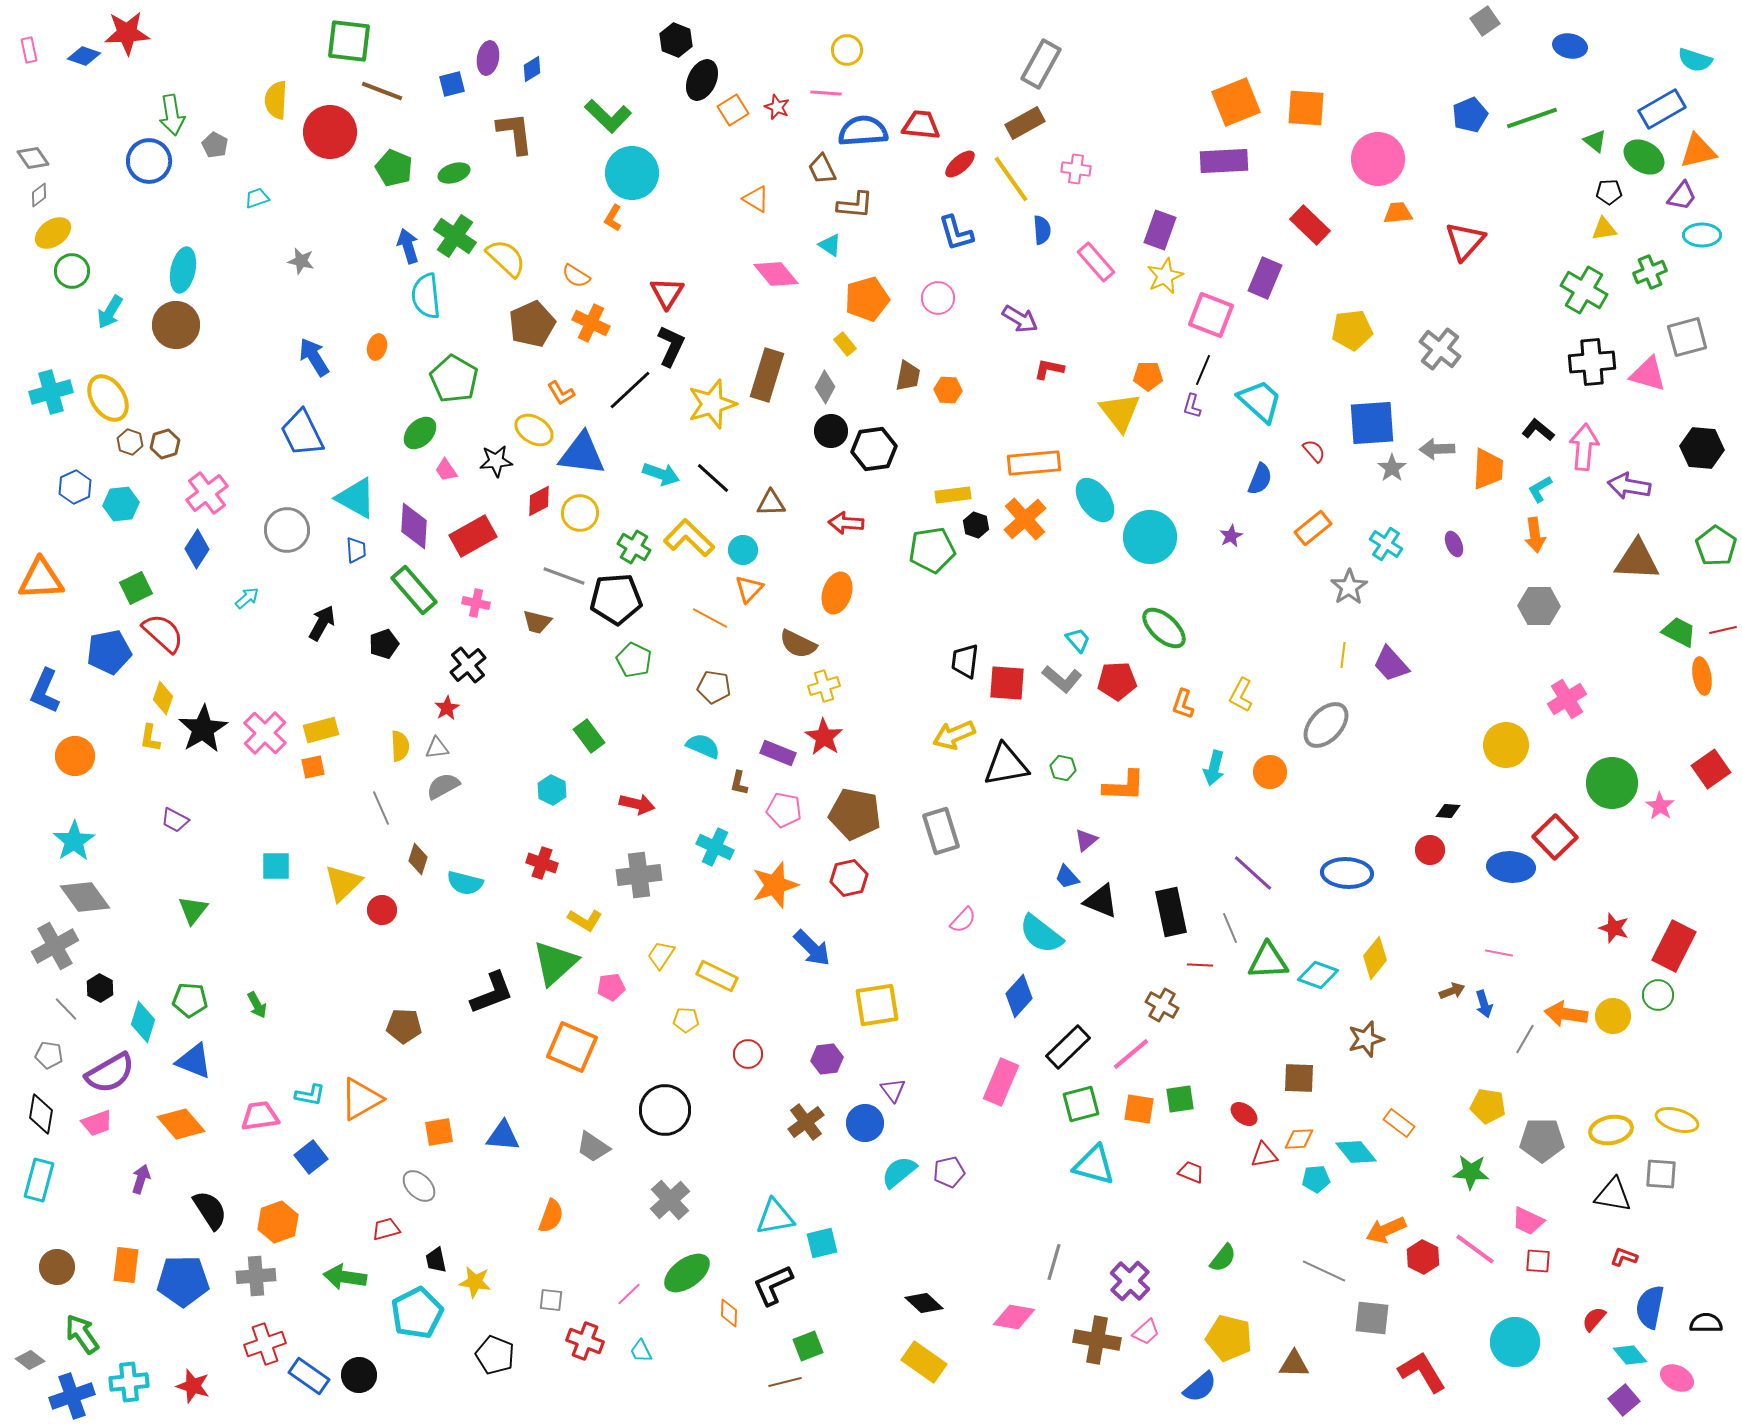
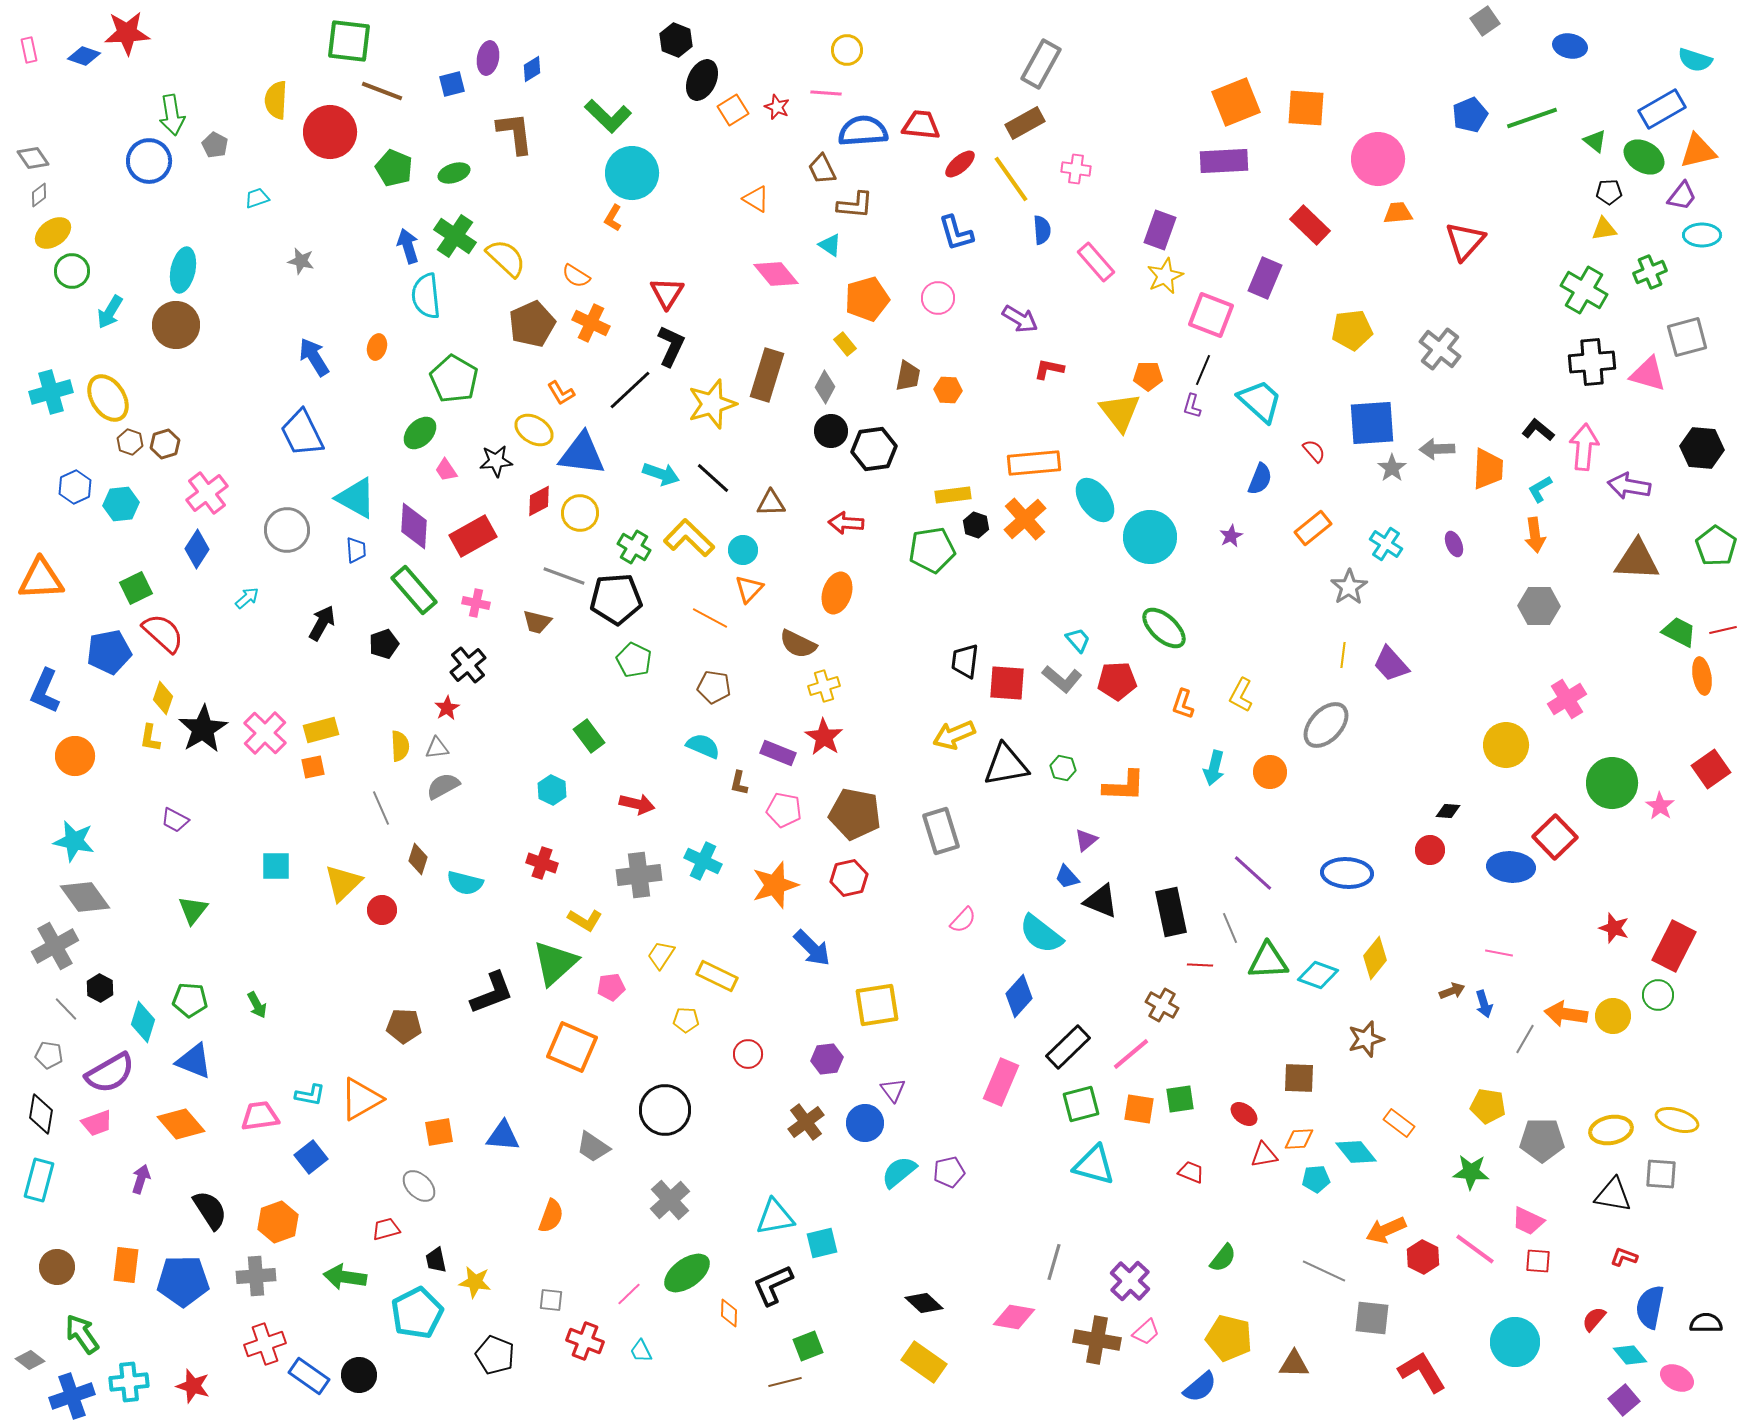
cyan star at (74, 841): rotated 27 degrees counterclockwise
cyan cross at (715, 847): moved 12 px left, 14 px down
